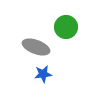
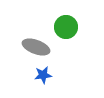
blue star: moved 1 px down
